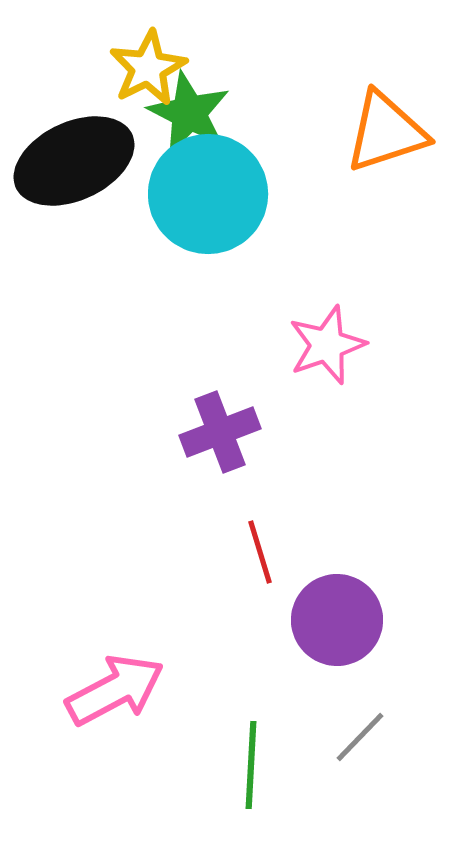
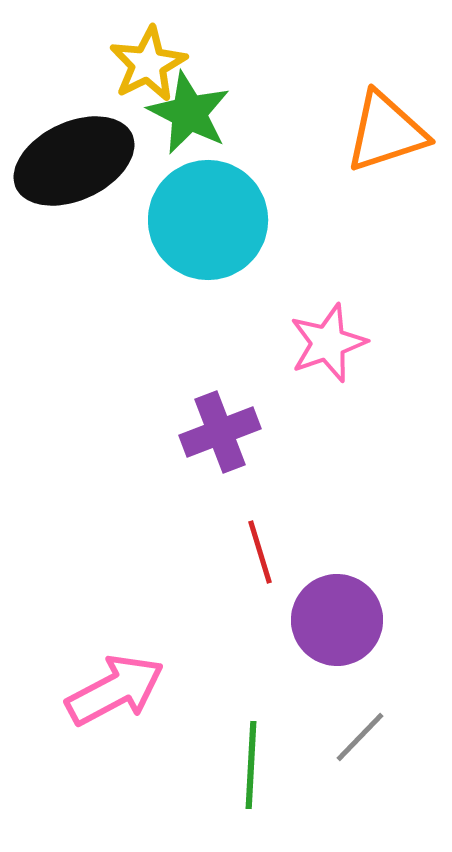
yellow star: moved 4 px up
cyan circle: moved 26 px down
pink star: moved 1 px right, 2 px up
